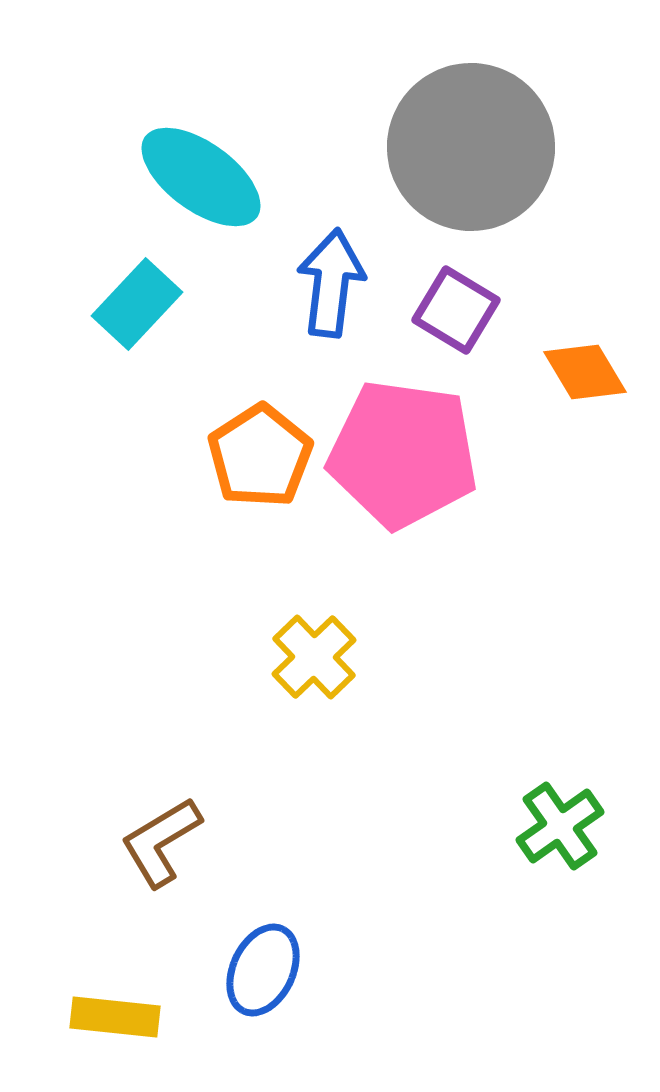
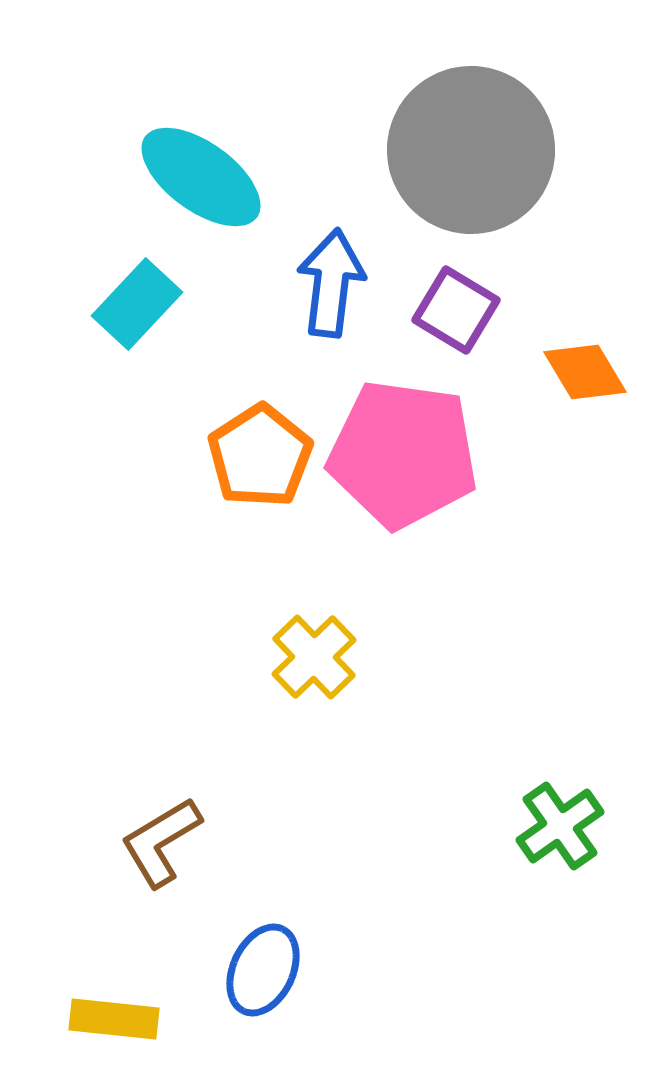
gray circle: moved 3 px down
yellow rectangle: moved 1 px left, 2 px down
